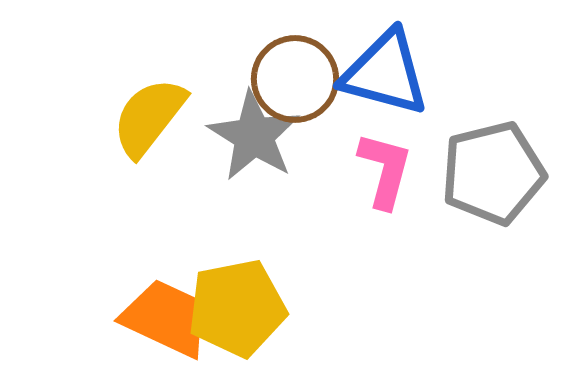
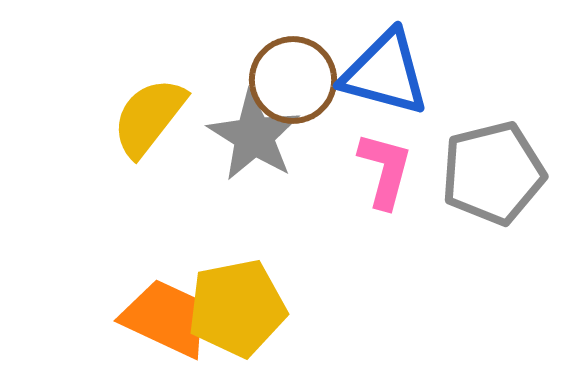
brown circle: moved 2 px left, 1 px down
